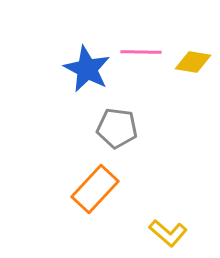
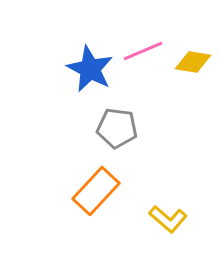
pink line: moved 2 px right, 1 px up; rotated 24 degrees counterclockwise
blue star: moved 3 px right
orange rectangle: moved 1 px right, 2 px down
yellow L-shape: moved 14 px up
